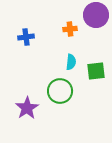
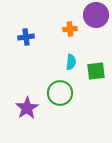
green circle: moved 2 px down
